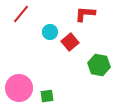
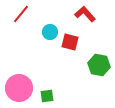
red L-shape: rotated 45 degrees clockwise
red square: rotated 36 degrees counterclockwise
